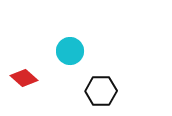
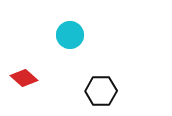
cyan circle: moved 16 px up
